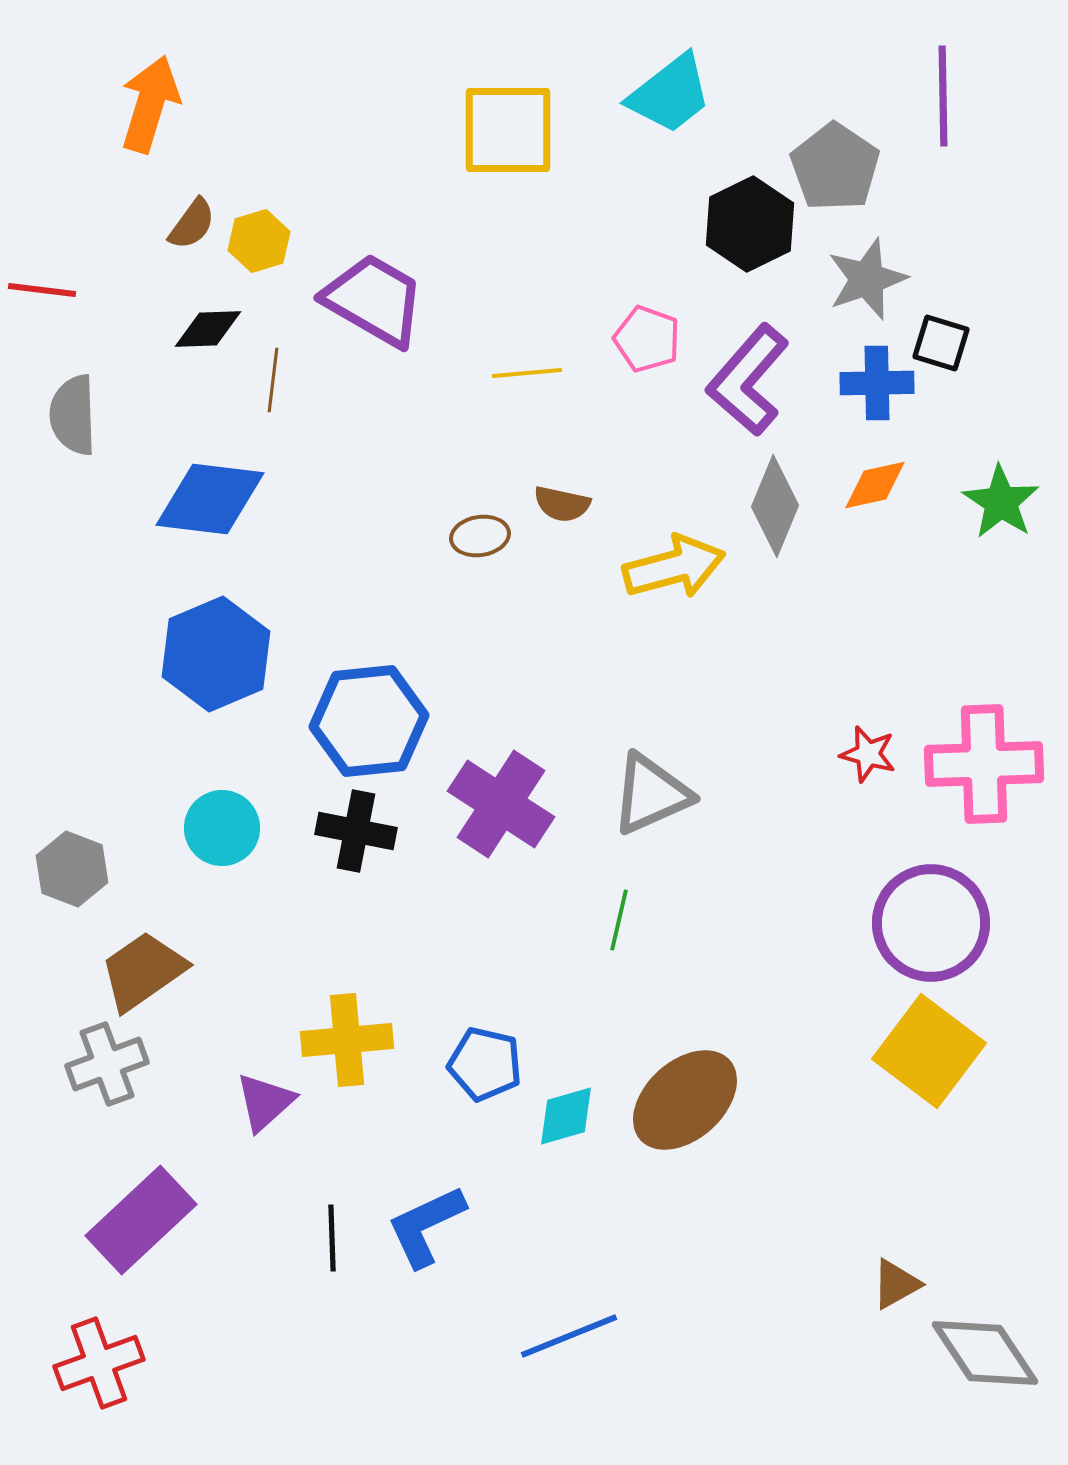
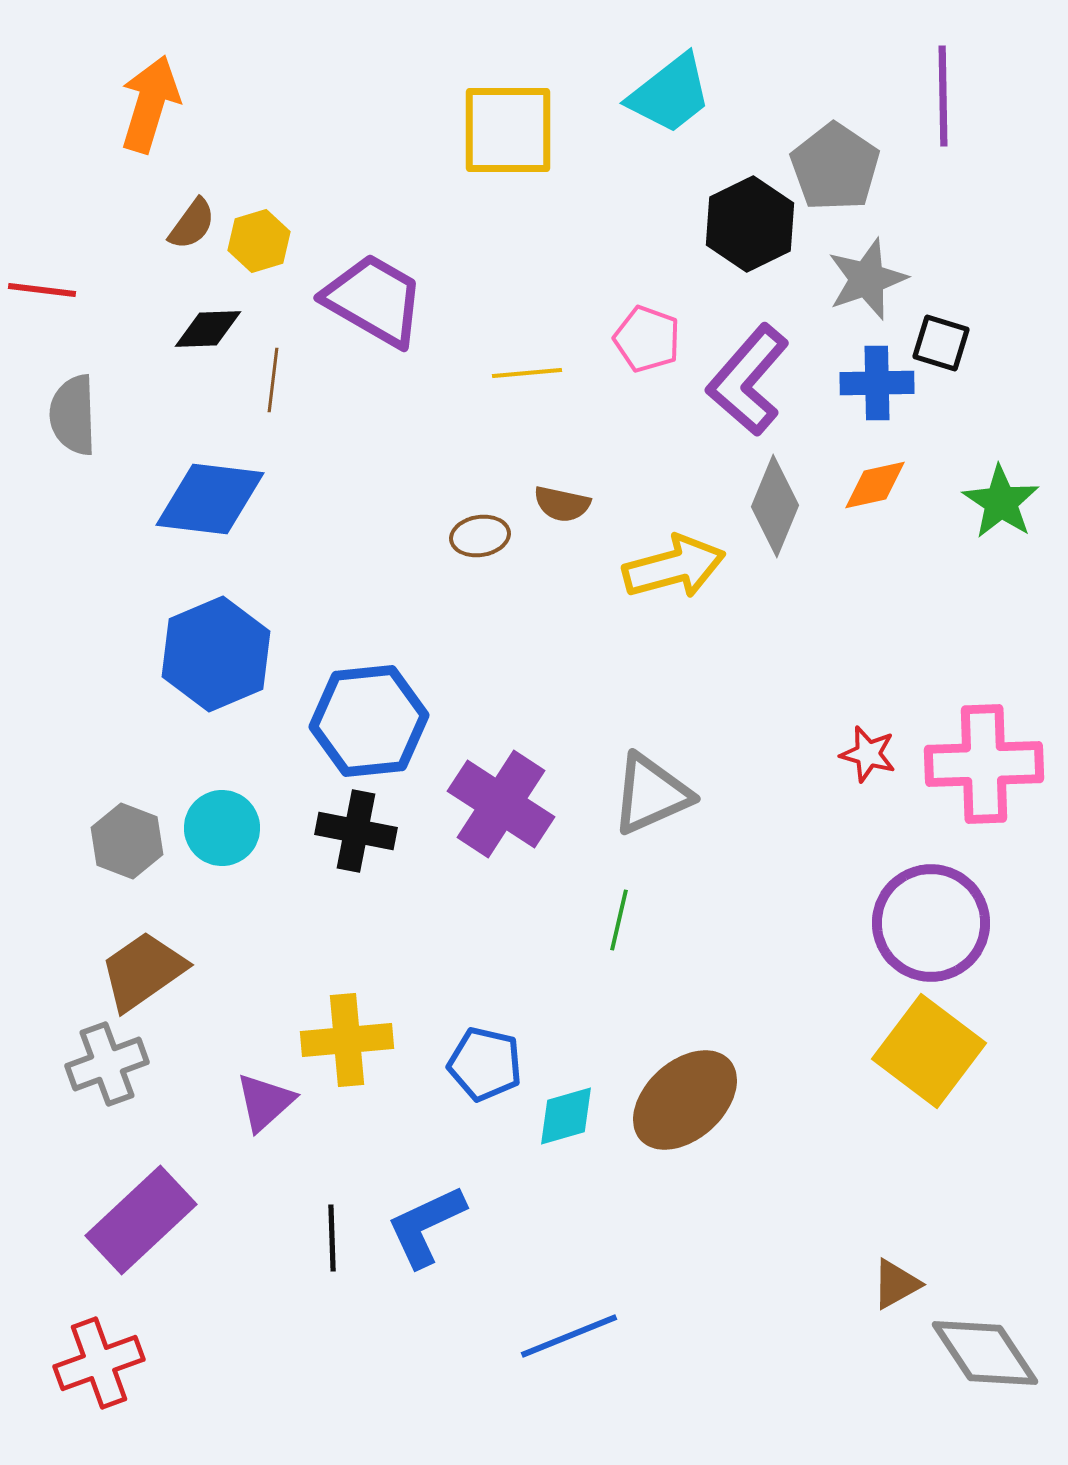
gray hexagon at (72, 869): moved 55 px right, 28 px up
